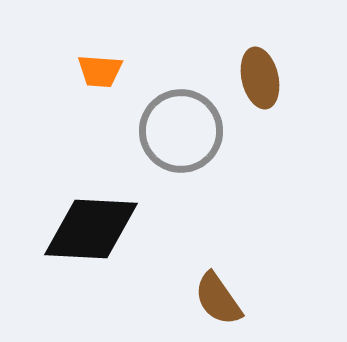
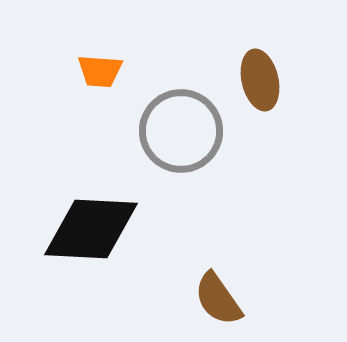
brown ellipse: moved 2 px down
